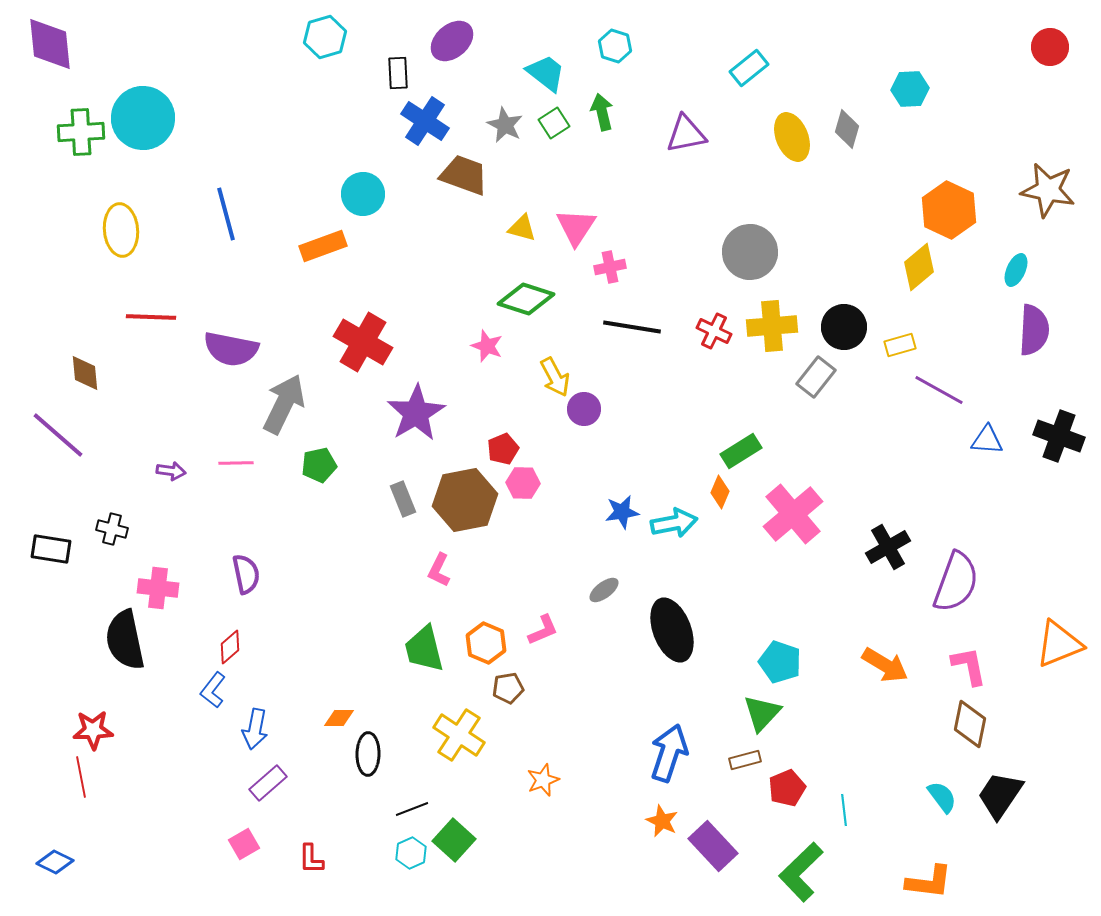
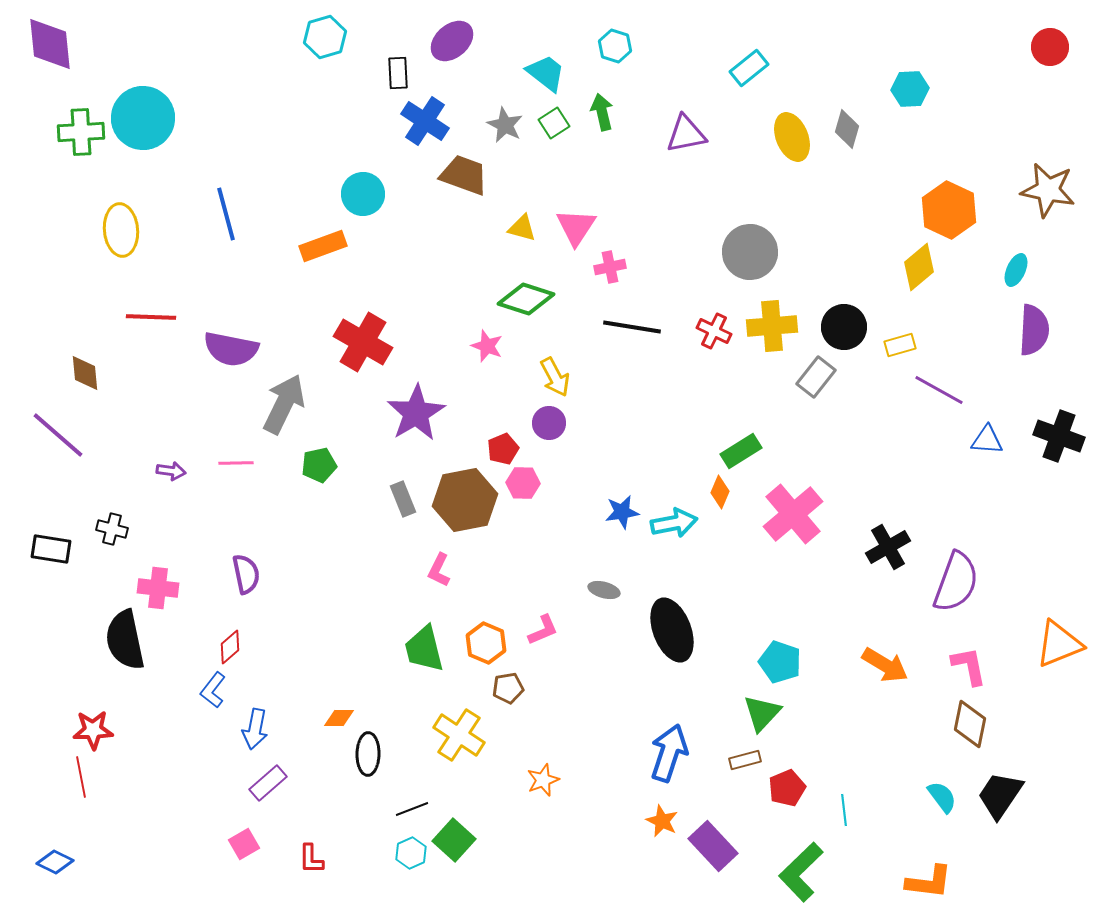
purple circle at (584, 409): moved 35 px left, 14 px down
gray ellipse at (604, 590): rotated 52 degrees clockwise
